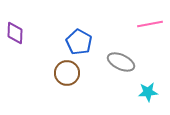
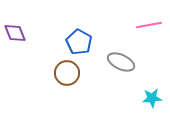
pink line: moved 1 px left, 1 px down
purple diamond: rotated 25 degrees counterclockwise
cyan star: moved 4 px right, 6 px down
